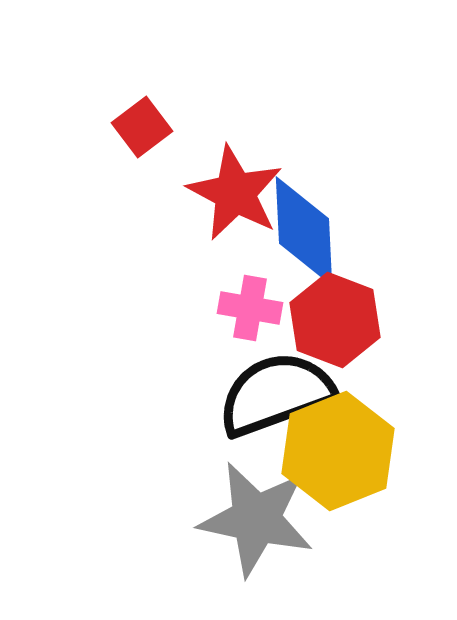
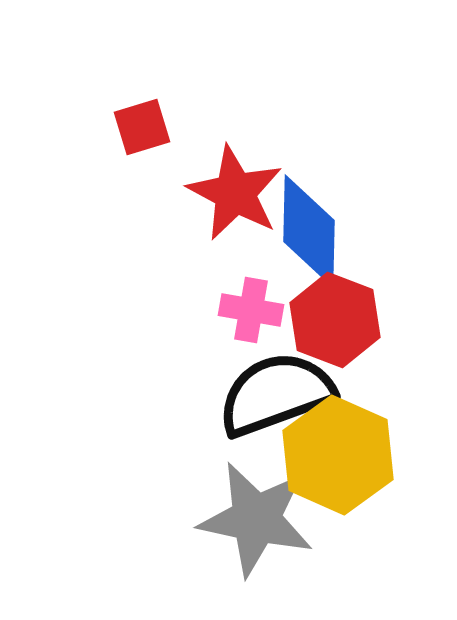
red square: rotated 20 degrees clockwise
blue diamond: moved 5 px right; rotated 4 degrees clockwise
pink cross: moved 1 px right, 2 px down
yellow hexagon: moved 4 px down; rotated 14 degrees counterclockwise
